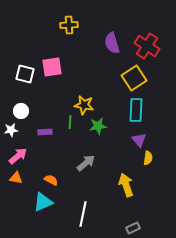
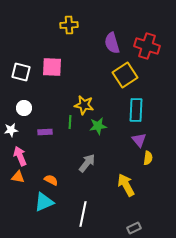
red cross: rotated 15 degrees counterclockwise
pink square: rotated 10 degrees clockwise
white square: moved 4 px left, 2 px up
yellow square: moved 9 px left, 3 px up
white circle: moved 3 px right, 3 px up
pink arrow: moved 2 px right; rotated 72 degrees counterclockwise
gray arrow: moved 1 px right; rotated 12 degrees counterclockwise
orange triangle: moved 2 px right, 1 px up
yellow arrow: rotated 10 degrees counterclockwise
cyan triangle: moved 1 px right
gray rectangle: moved 1 px right
